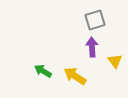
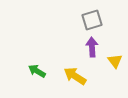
gray square: moved 3 px left
green arrow: moved 6 px left
